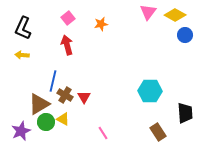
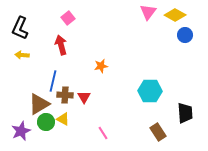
orange star: moved 42 px down
black L-shape: moved 3 px left
red arrow: moved 6 px left
brown cross: rotated 28 degrees counterclockwise
